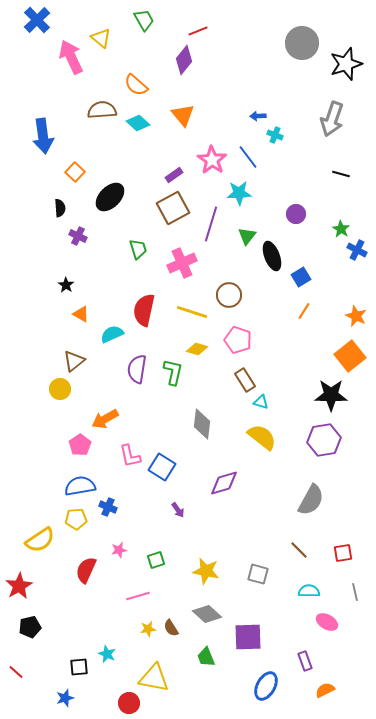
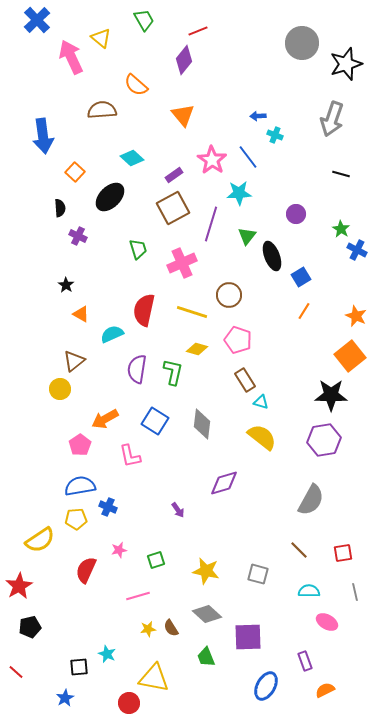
cyan diamond at (138, 123): moved 6 px left, 35 px down
blue square at (162, 467): moved 7 px left, 46 px up
blue star at (65, 698): rotated 12 degrees counterclockwise
